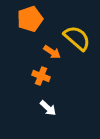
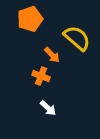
orange arrow: moved 3 px down; rotated 12 degrees clockwise
